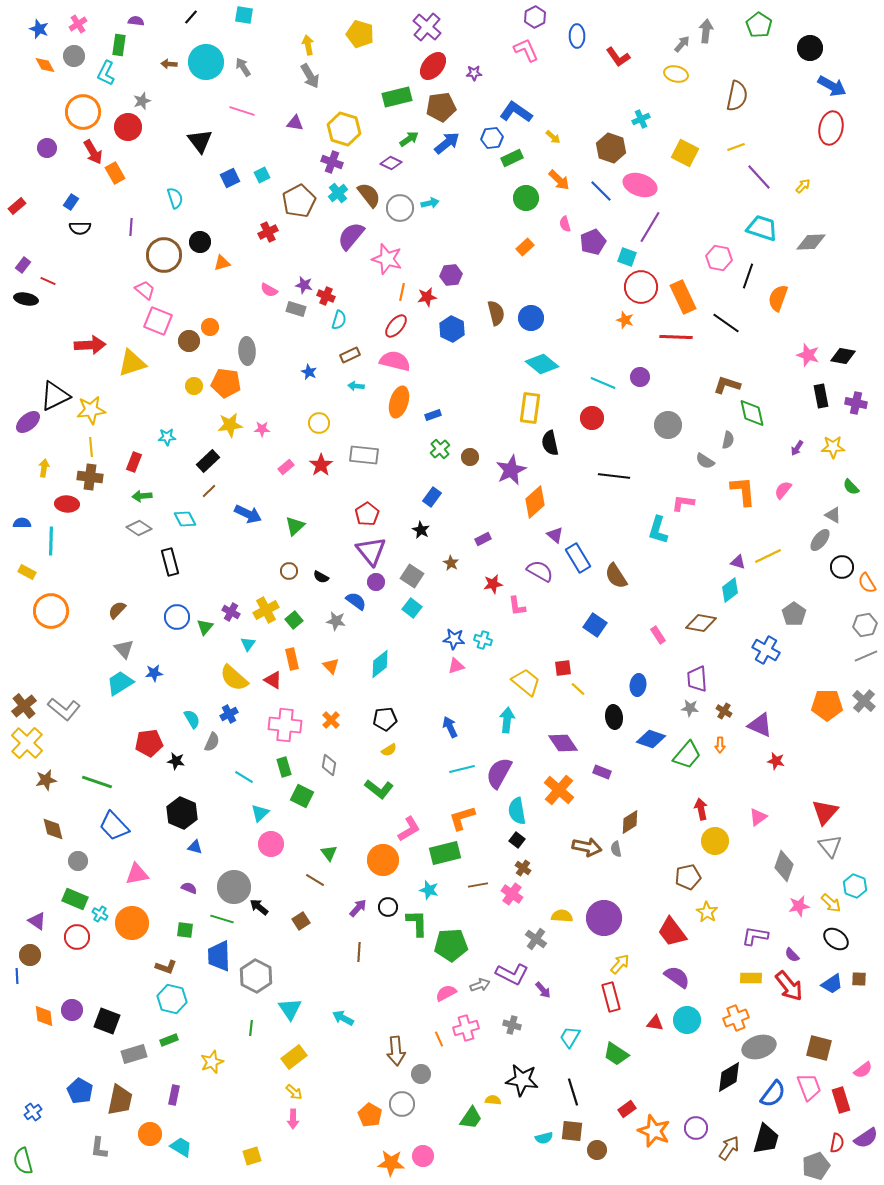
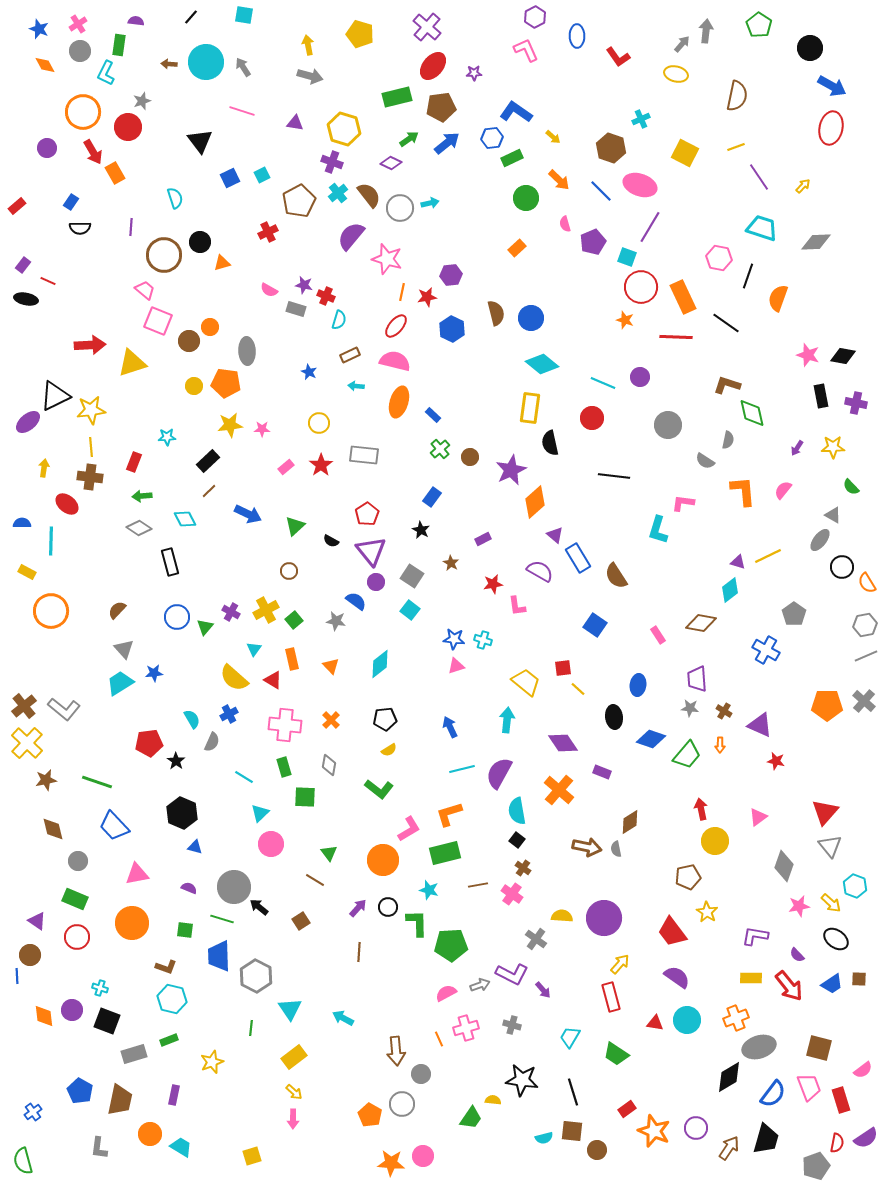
gray circle at (74, 56): moved 6 px right, 5 px up
gray arrow at (310, 76): rotated 45 degrees counterclockwise
purple line at (759, 177): rotated 8 degrees clockwise
gray diamond at (811, 242): moved 5 px right
orange rectangle at (525, 247): moved 8 px left, 1 px down
blue rectangle at (433, 415): rotated 63 degrees clockwise
red ellipse at (67, 504): rotated 35 degrees clockwise
black semicircle at (321, 577): moved 10 px right, 36 px up
cyan square at (412, 608): moved 2 px left, 2 px down
cyan triangle at (248, 644): moved 6 px right, 5 px down
black star at (176, 761): rotated 24 degrees clockwise
green square at (302, 796): moved 3 px right, 1 px down; rotated 25 degrees counterclockwise
orange L-shape at (462, 818): moved 13 px left, 4 px up
cyan cross at (100, 914): moved 74 px down; rotated 14 degrees counterclockwise
purple semicircle at (792, 955): moved 5 px right
